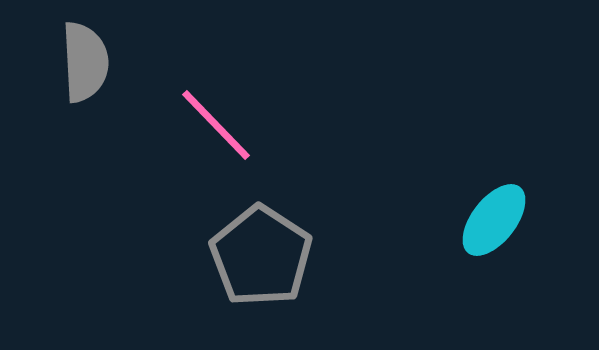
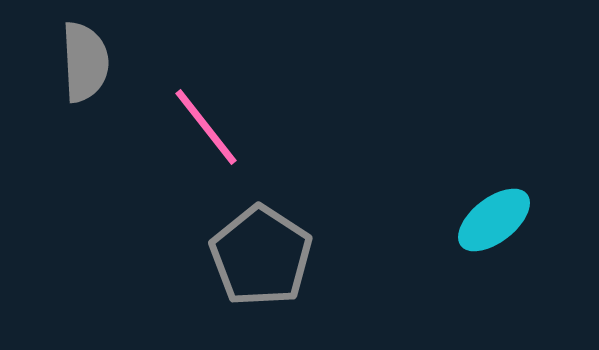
pink line: moved 10 px left, 2 px down; rotated 6 degrees clockwise
cyan ellipse: rotated 14 degrees clockwise
